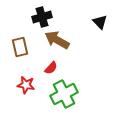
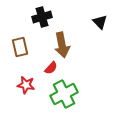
brown arrow: moved 5 px right, 5 px down; rotated 130 degrees counterclockwise
